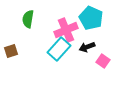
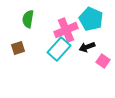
cyan pentagon: moved 1 px down
brown square: moved 7 px right, 3 px up
